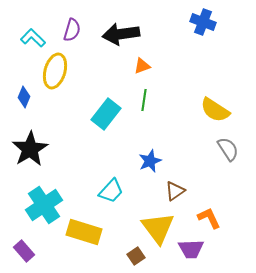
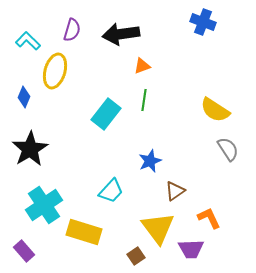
cyan L-shape: moved 5 px left, 3 px down
